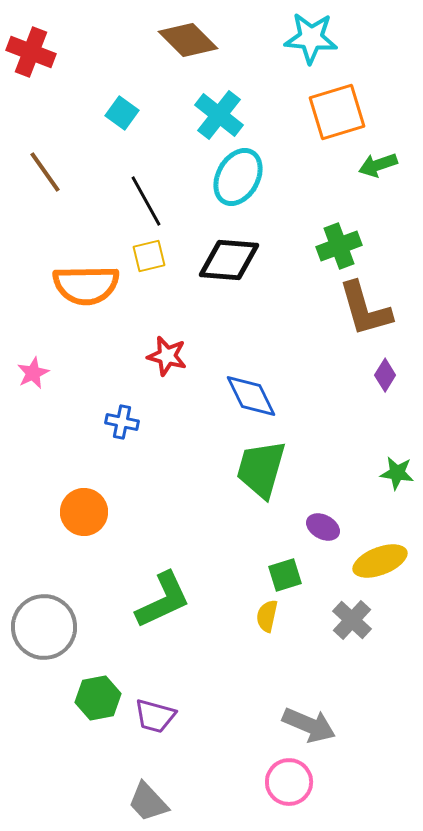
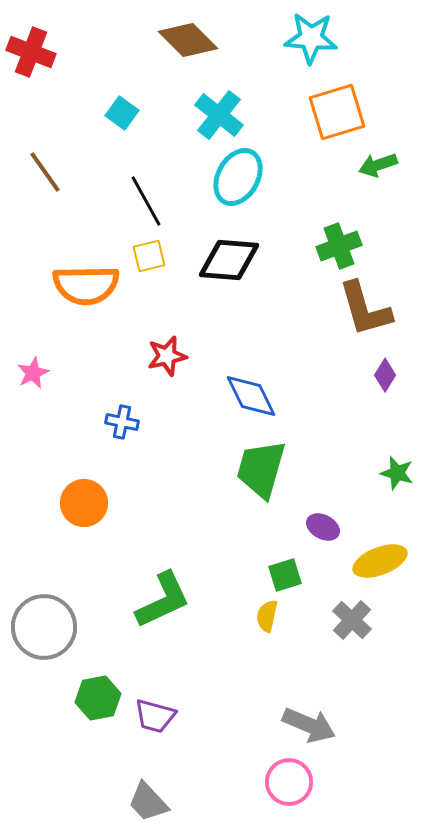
red star: rotated 27 degrees counterclockwise
green star: rotated 8 degrees clockwise
orange circle: moved 9 px up
